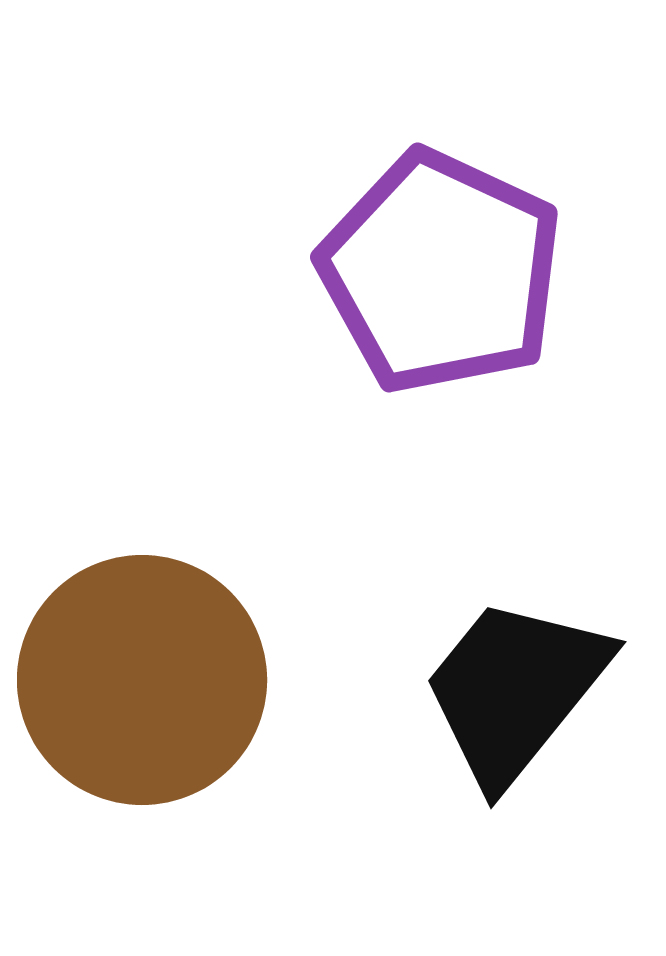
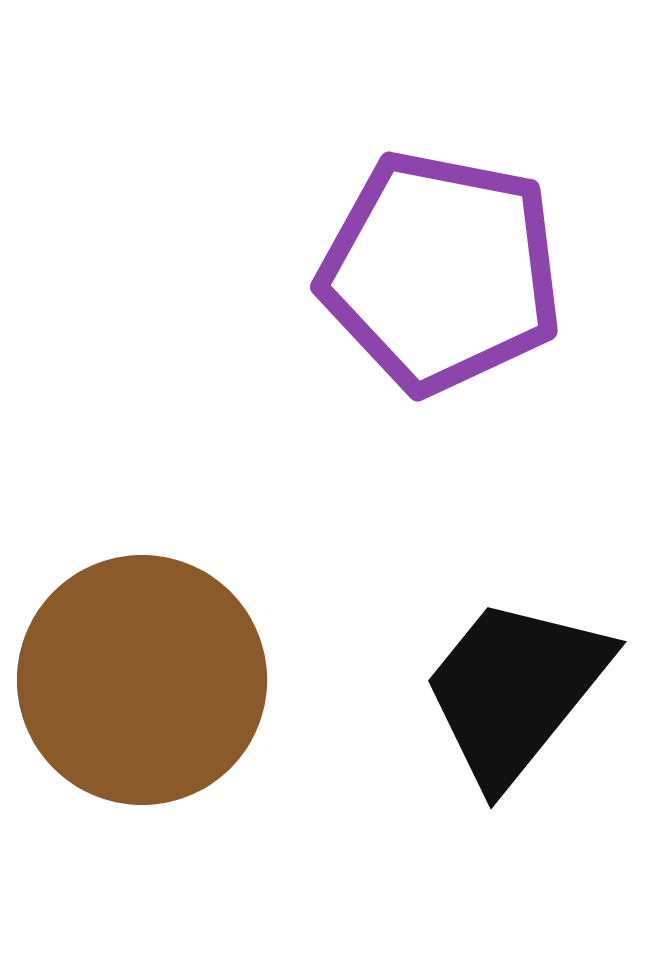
purple pentagon: rotated 14 degrees counterclockwise
